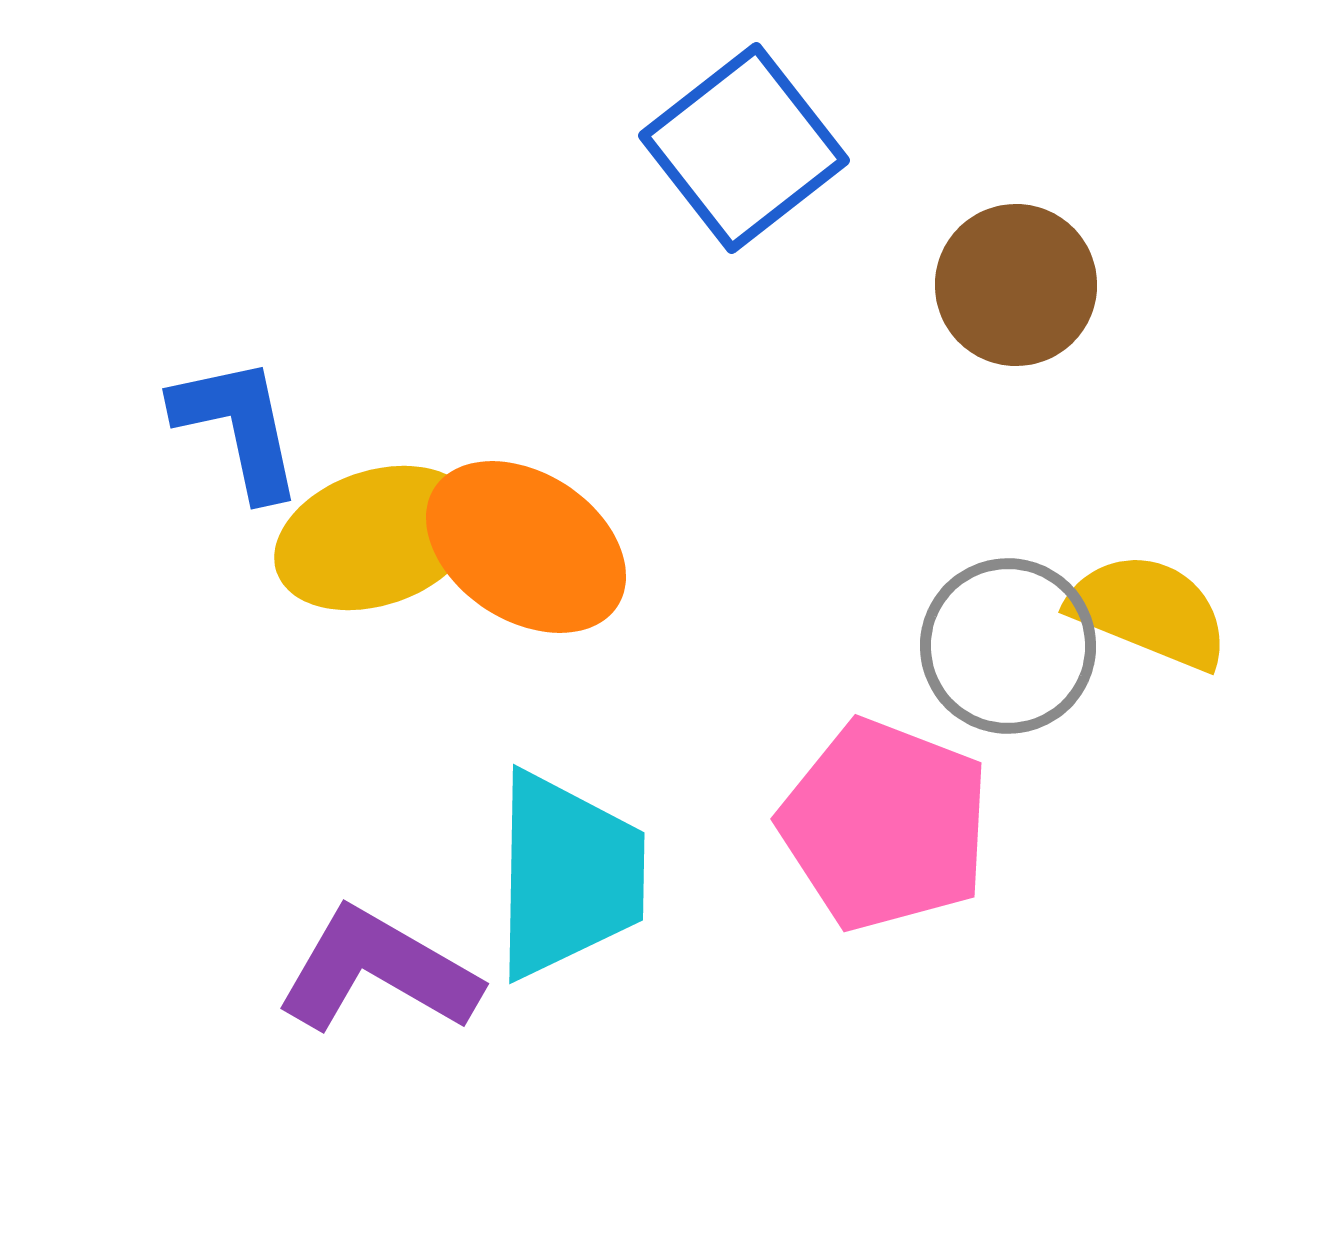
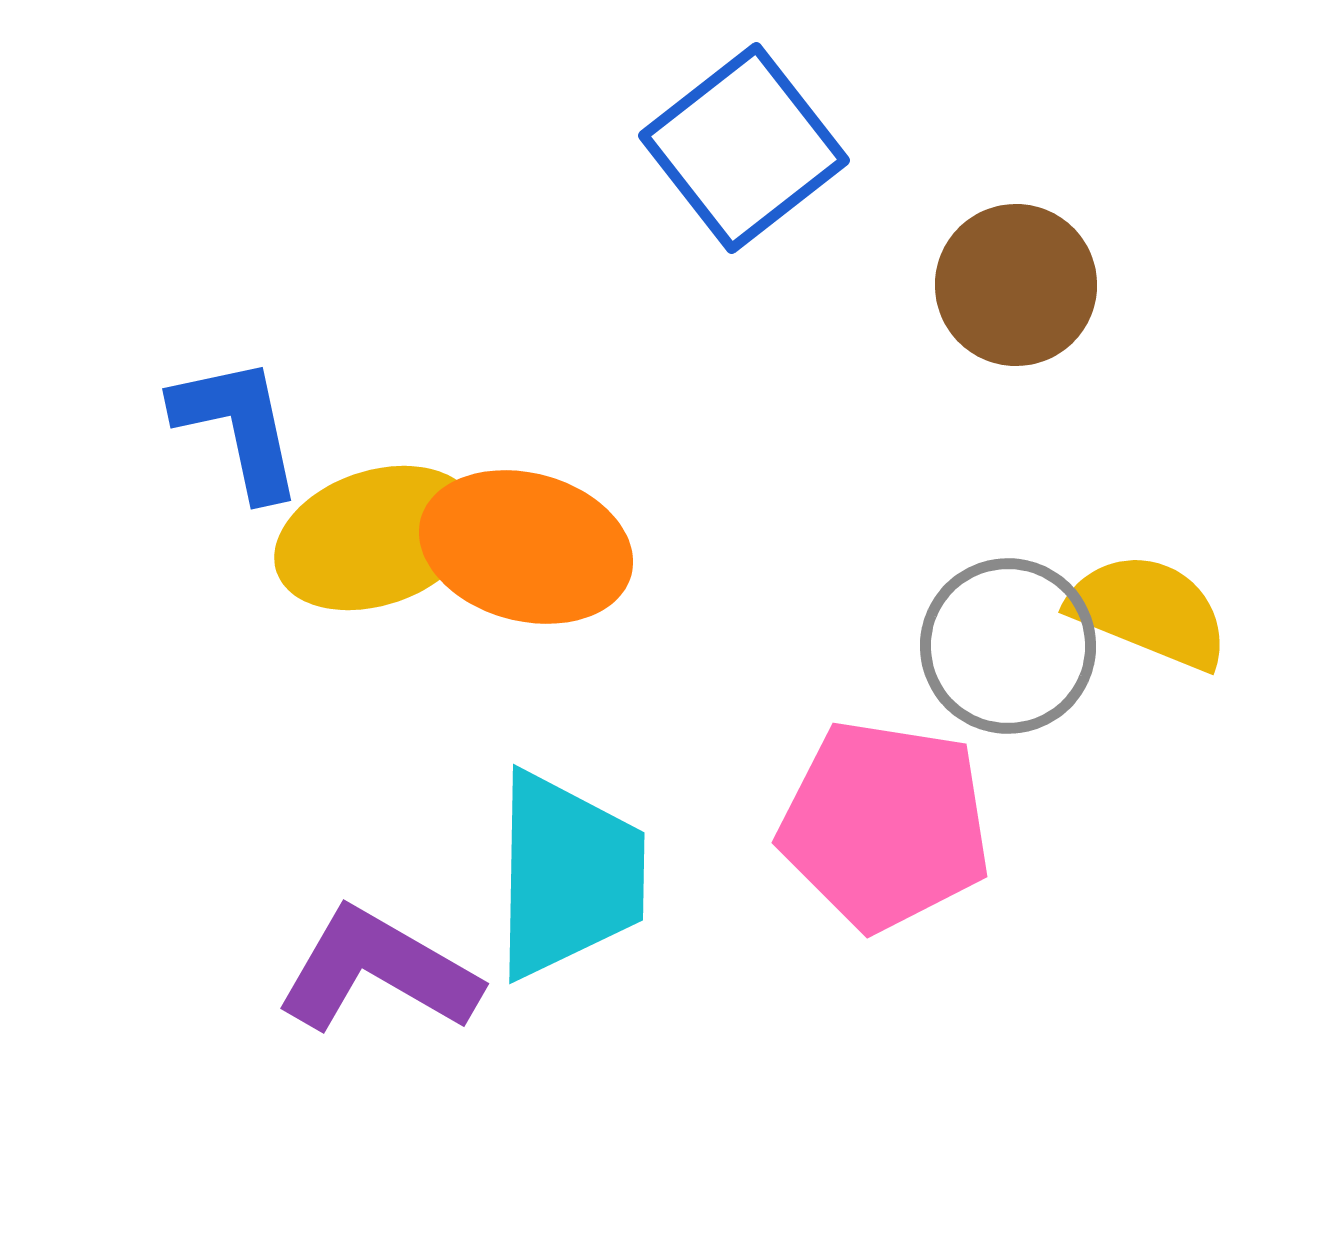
orange ellipse: rotated 18 degrees counterclockwise
pink pentagon: rotated 12 degrees counterclockwise
